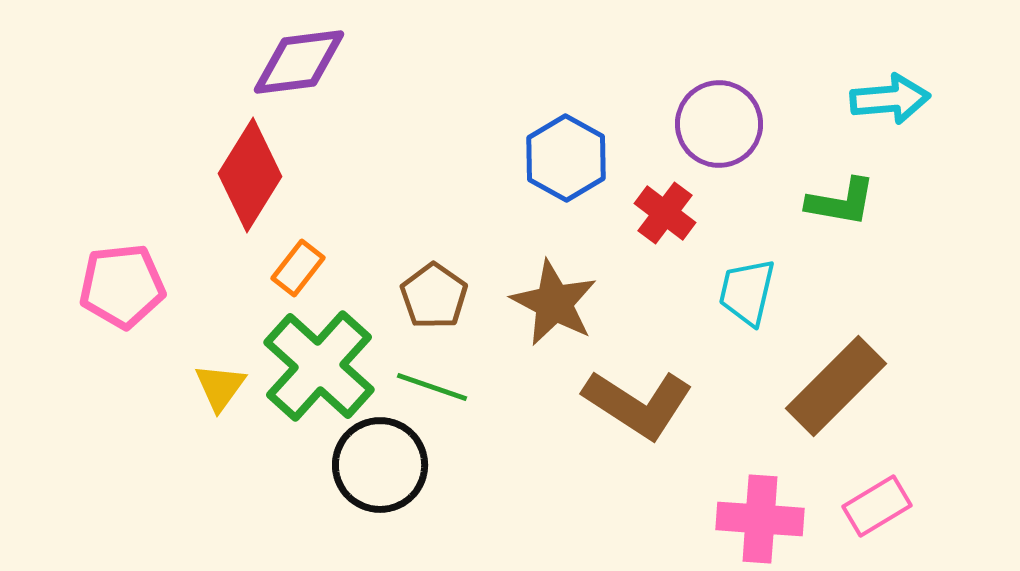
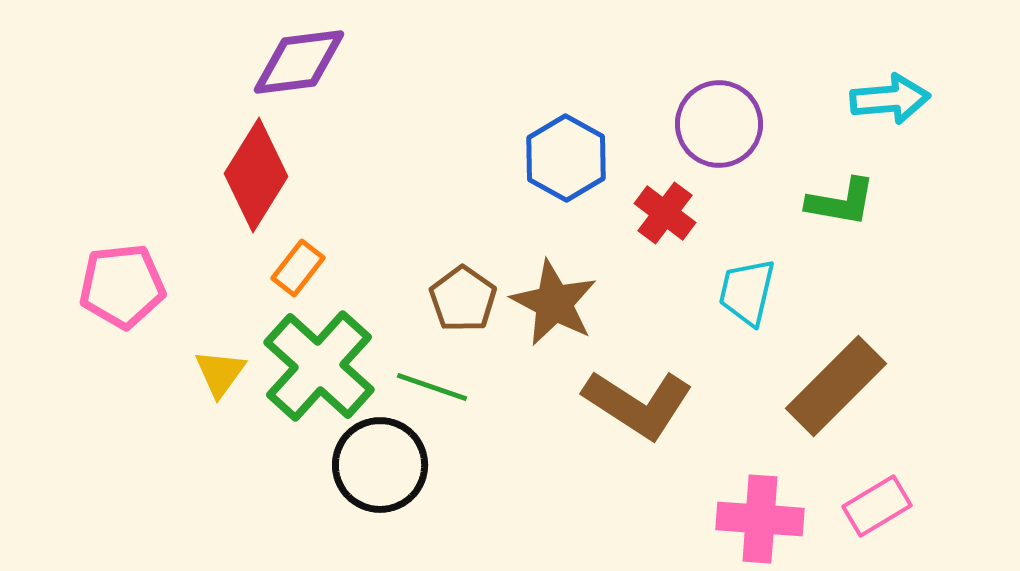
red diamond: moved 6 px right
brown pentagon: moved 29 px right, 3 px down
yellow triangle: moved 14 px up
